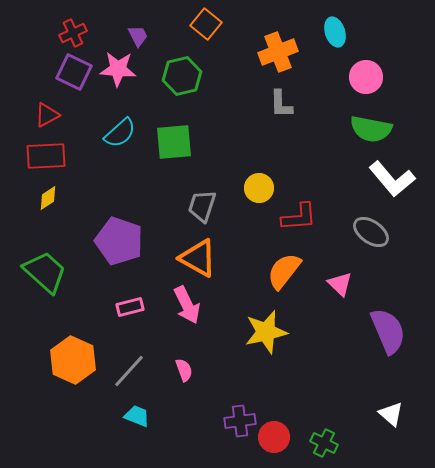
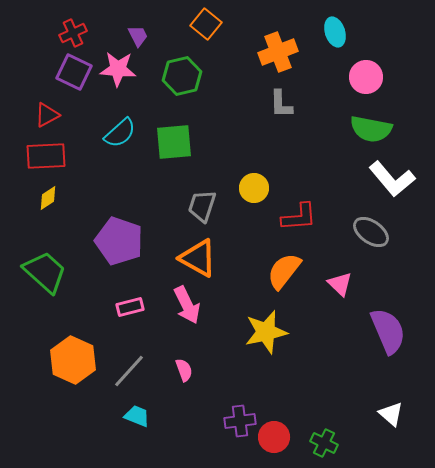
yellow circle: moved 5 px left
